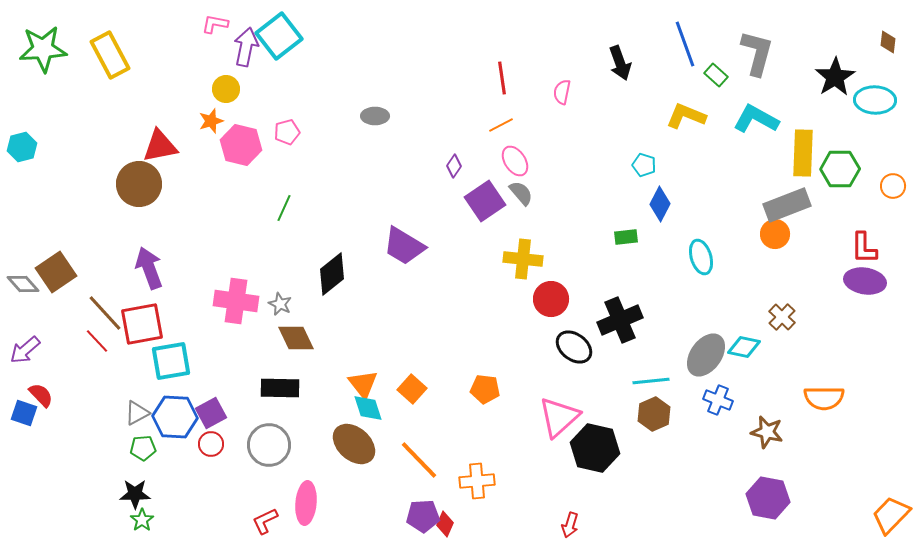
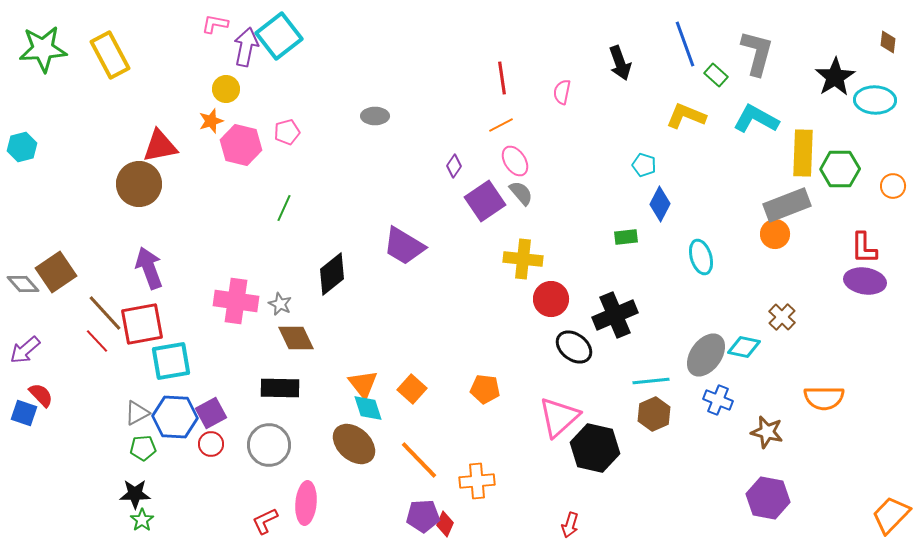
black cross at (620, 320): moved 5 px left, 5 px up
